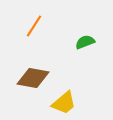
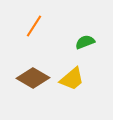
brown diamond: rotated 20 degrees clockwise
yellow trapezoid: moved 8 px right, 24 px up
